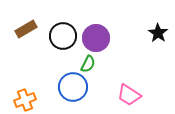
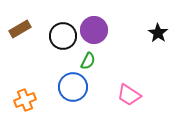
brown rectangle: moved 6 px left
purple circle: moved 2 px left, 8 px up
green semicircle: moved 3 px up
